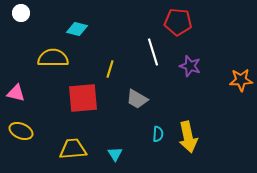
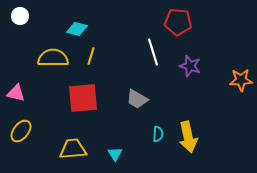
white circle: moved 1 px left, 3 px down
yellow line: moved 19 px left, 13 px up
yellow ellipse: rotated 75 degrees counterclockwise
